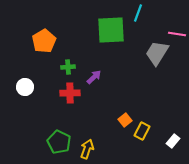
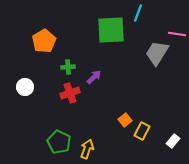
red cross: rotated 18 degrees counterclockwise
